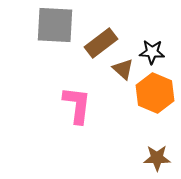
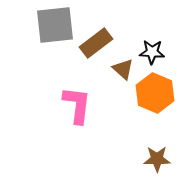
gray square: rotated 9 degrees counterclockwise
brown rectangle: moved 5 px left
brown star: moved 1 px down
